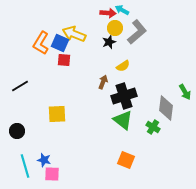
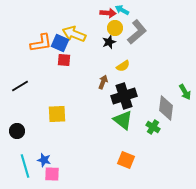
orange L-shape: rotated 130 degrees counterclockwise
